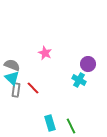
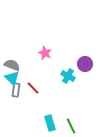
purple circle: moved 3 px left
cyan cross: moved 11 px left, 4 px up
